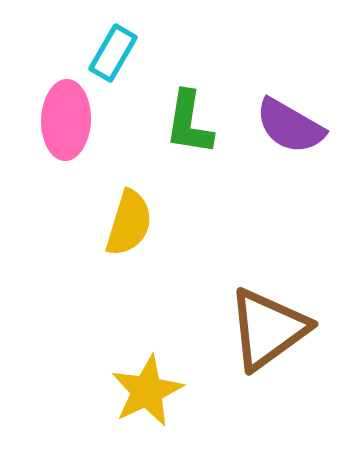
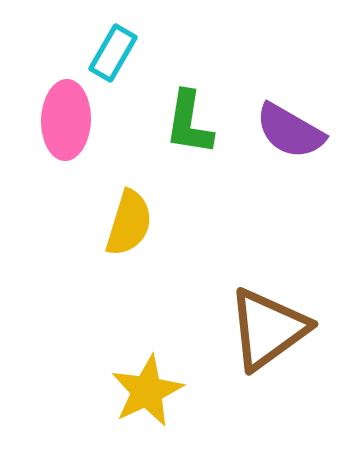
purple semicircle: moved 5 px down
